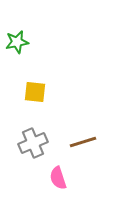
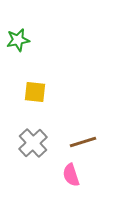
green star: moved 1 px right, 2 px up
gray cross: rotated 20 degrees counterclockwise
pink semicircle: moved 13 px right, 3 px up
